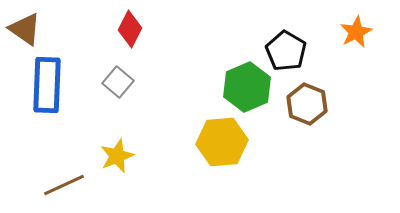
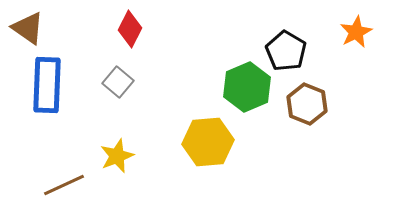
brown triangle: moved 3 px right, 1 px up
yellow hexagon: moved 14 px left
